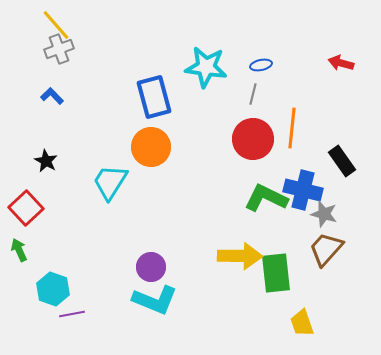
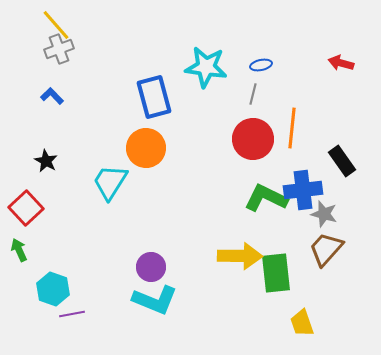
orange circle: moved 5 px left, 1 px down
blue cross: rotated 21 degrees counterclockwise
